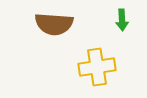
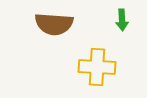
yellow cross: rotated 12 degrees clockwise
